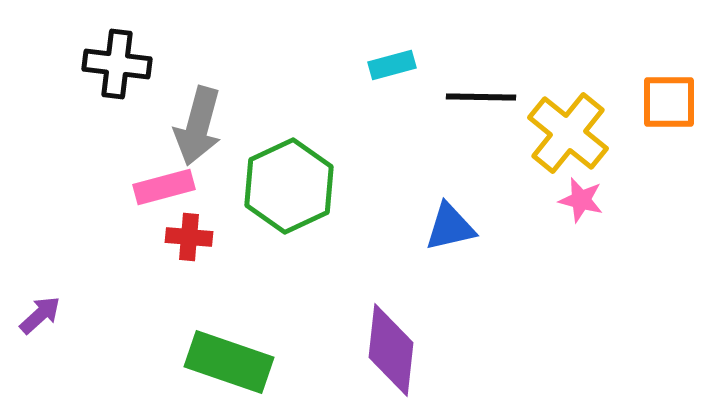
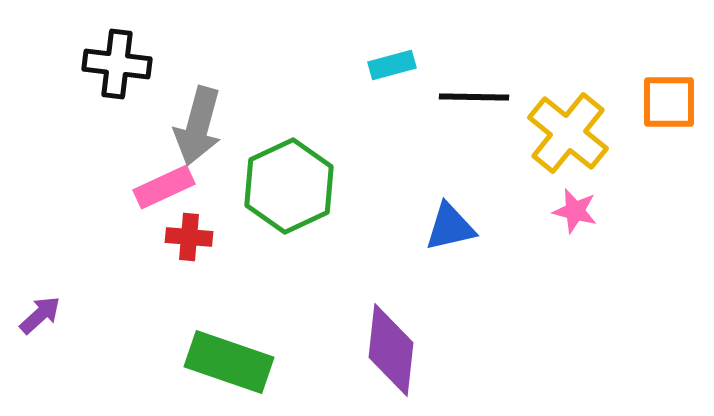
black line: moved 7 px left
pink rectangle: rotated 10 degrees counterclockwise
pink star: moved 6 px left, 11 px down
